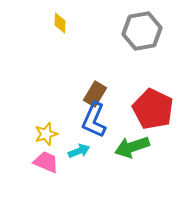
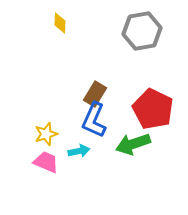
green arrow: moved 1 px right, 3 px up
cyan arrow: rotated 10 degrees clockwise
